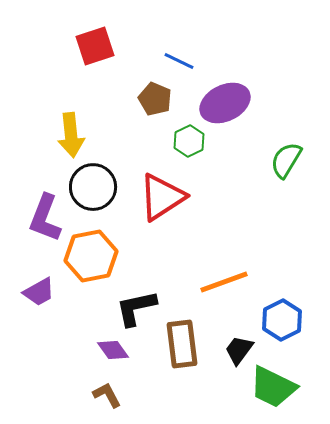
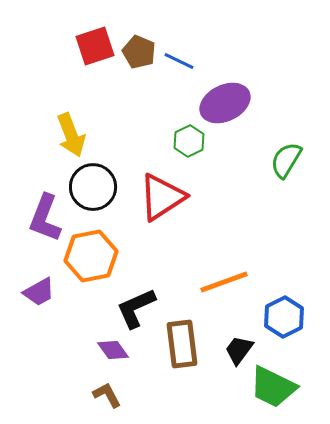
brown pentagon: moved 16 px left, 47 px up
yellow arrow: rotated 15 degrees counterclockwise
black L-shape: rotated 12 degrees counterclockwise
blue hexagon: moved 2 px right, 3 px up
